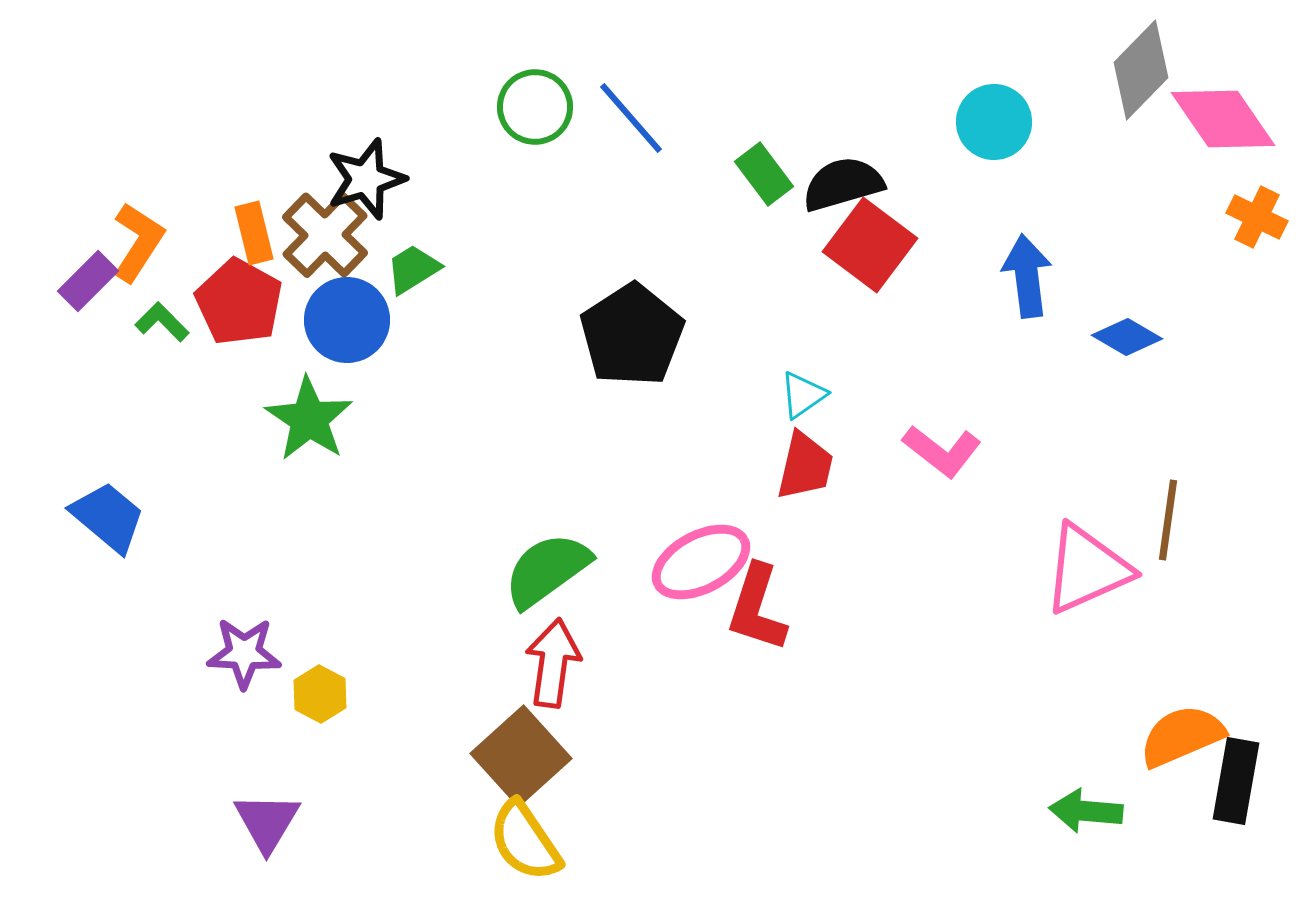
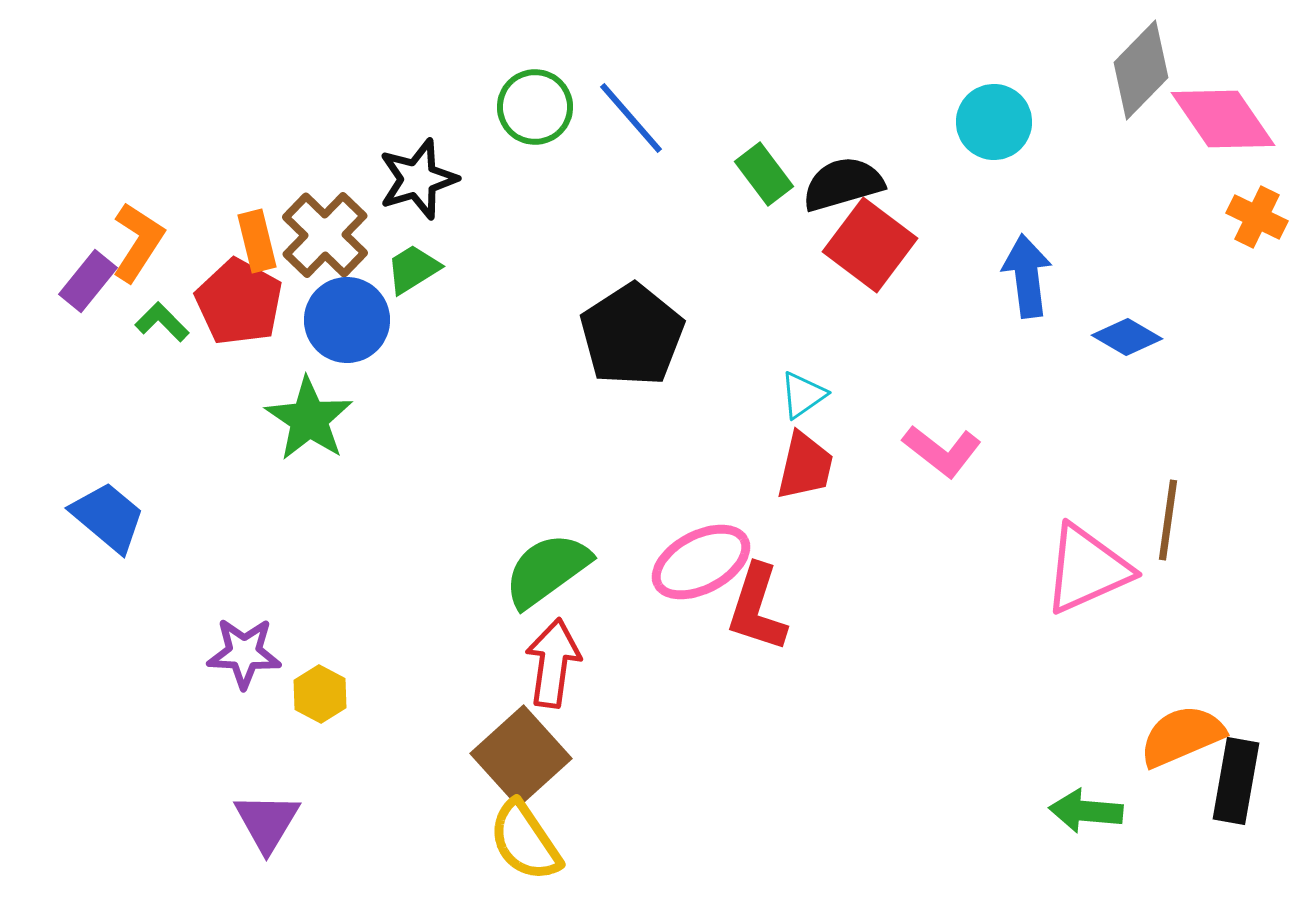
black star: moved 52 px right
orange rectangle: moved 3 px right, 8 px down
purple rectangle: rotated 6 degrees counterclockwise
